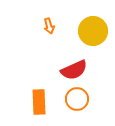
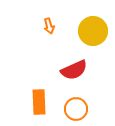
orange circle: moved 1 px left, 10 px down
